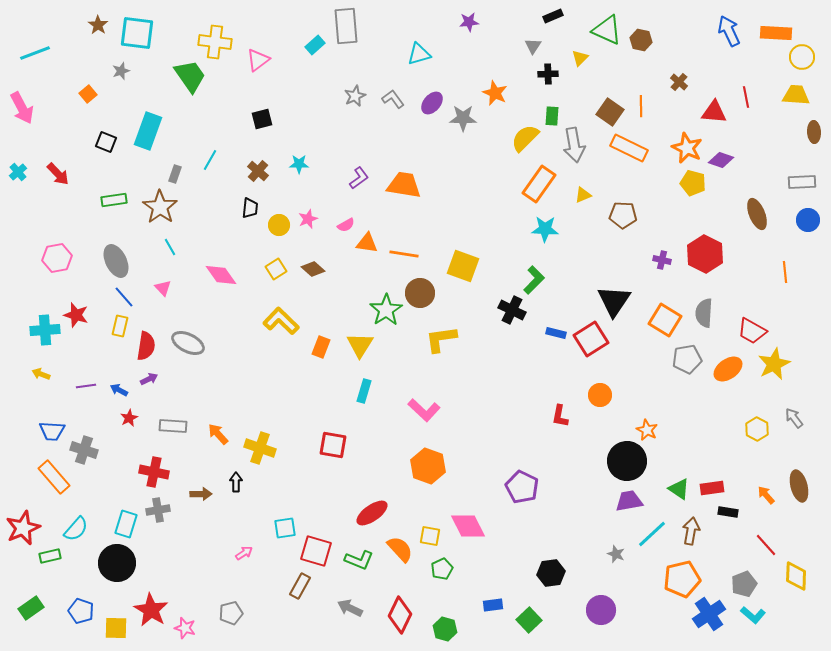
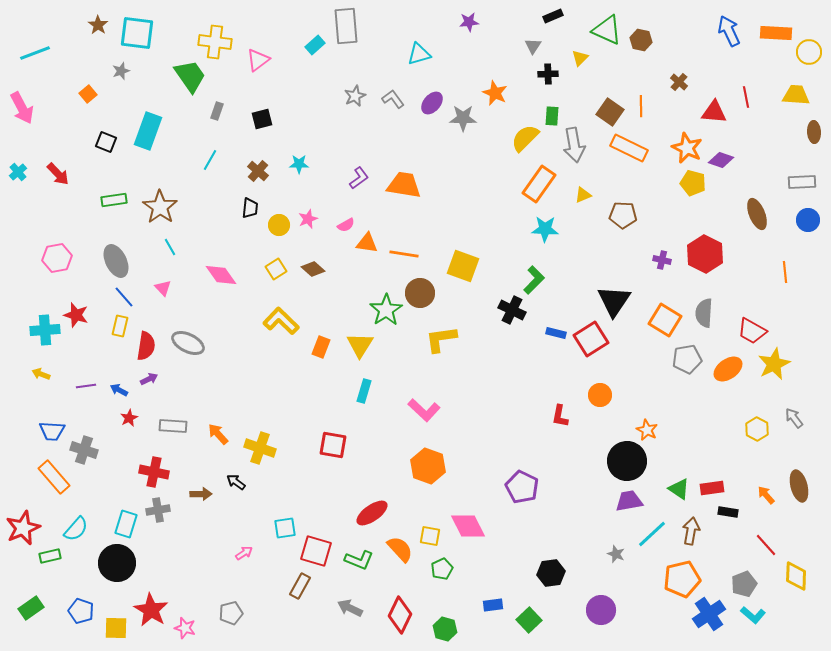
yellow circle at (802, 57): moved 7 px right, 5 px up
gray rectangle at (175, 174): moved 42 px right, 63 px up
black arrow at (236, 482): rotated 54 degrees counterclockwise
